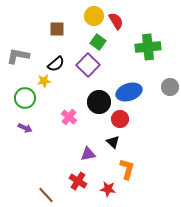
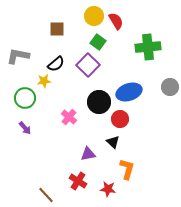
purple arrow: rotated 24 degrees clockwise
